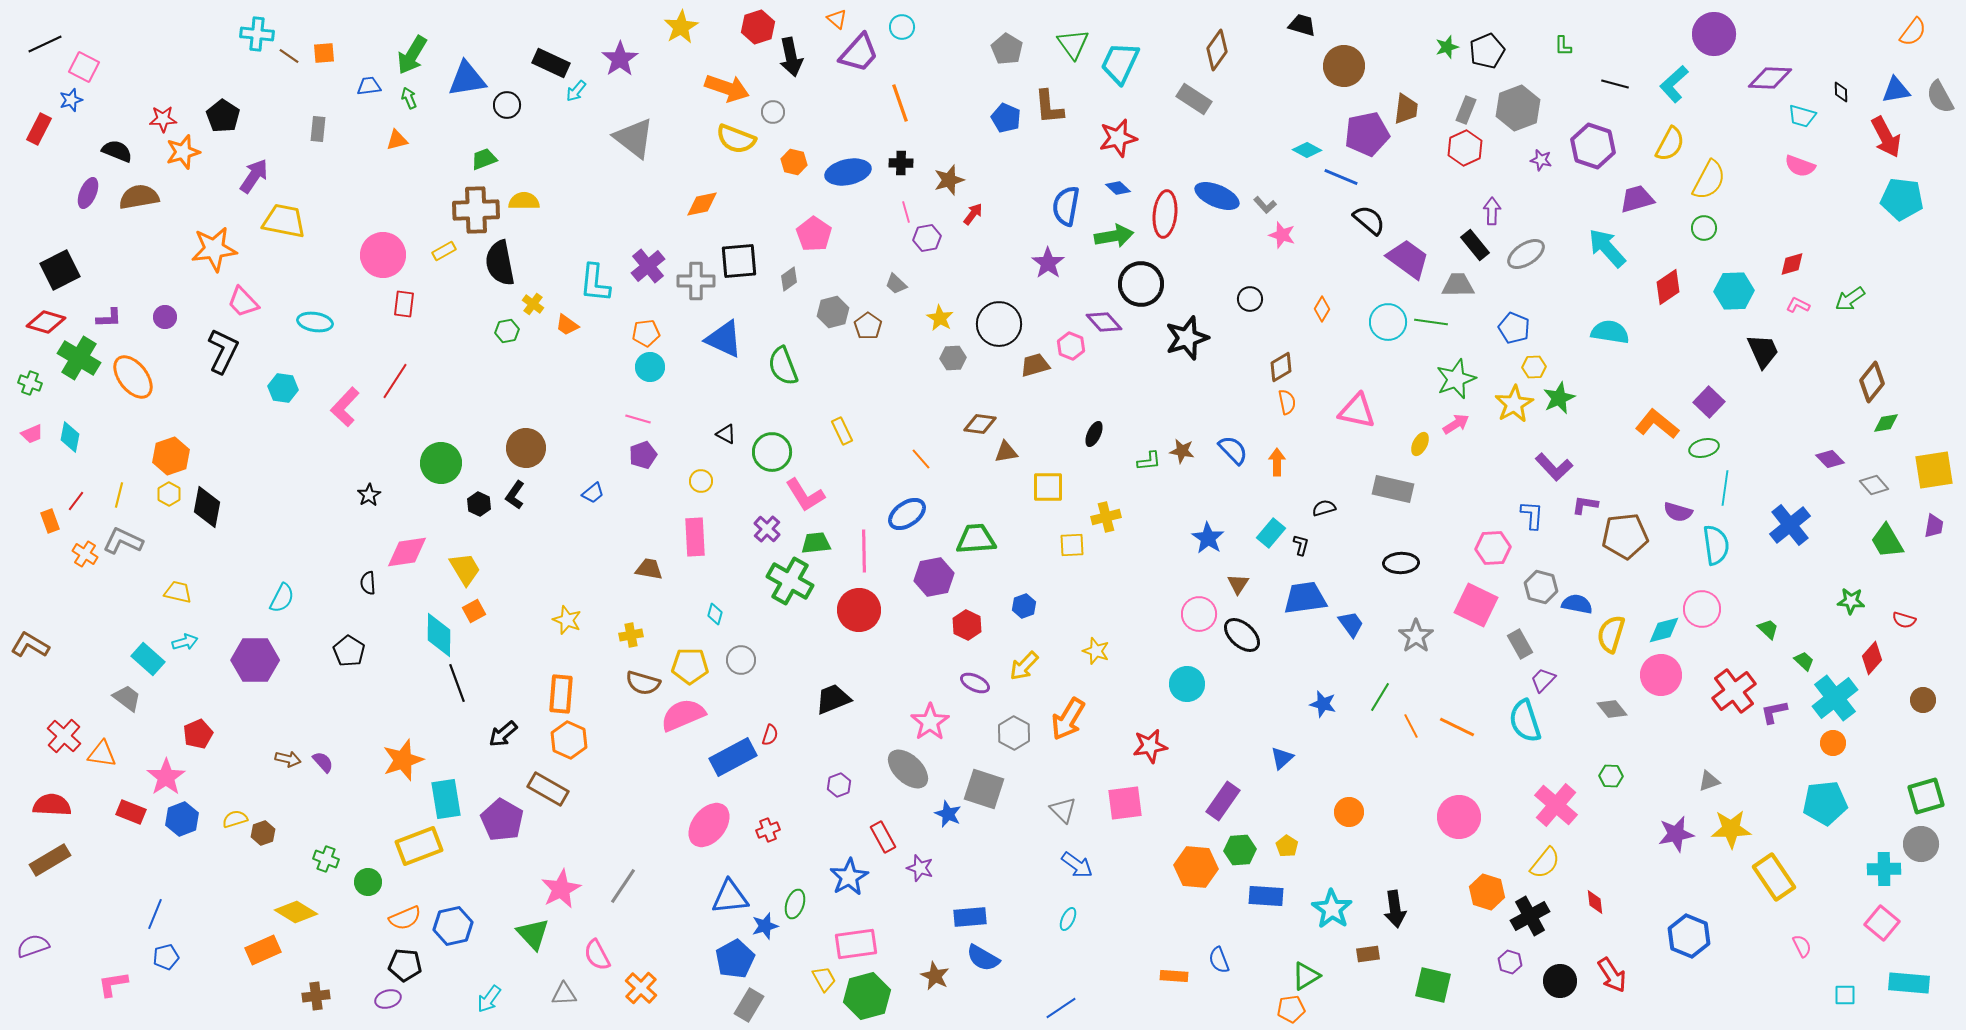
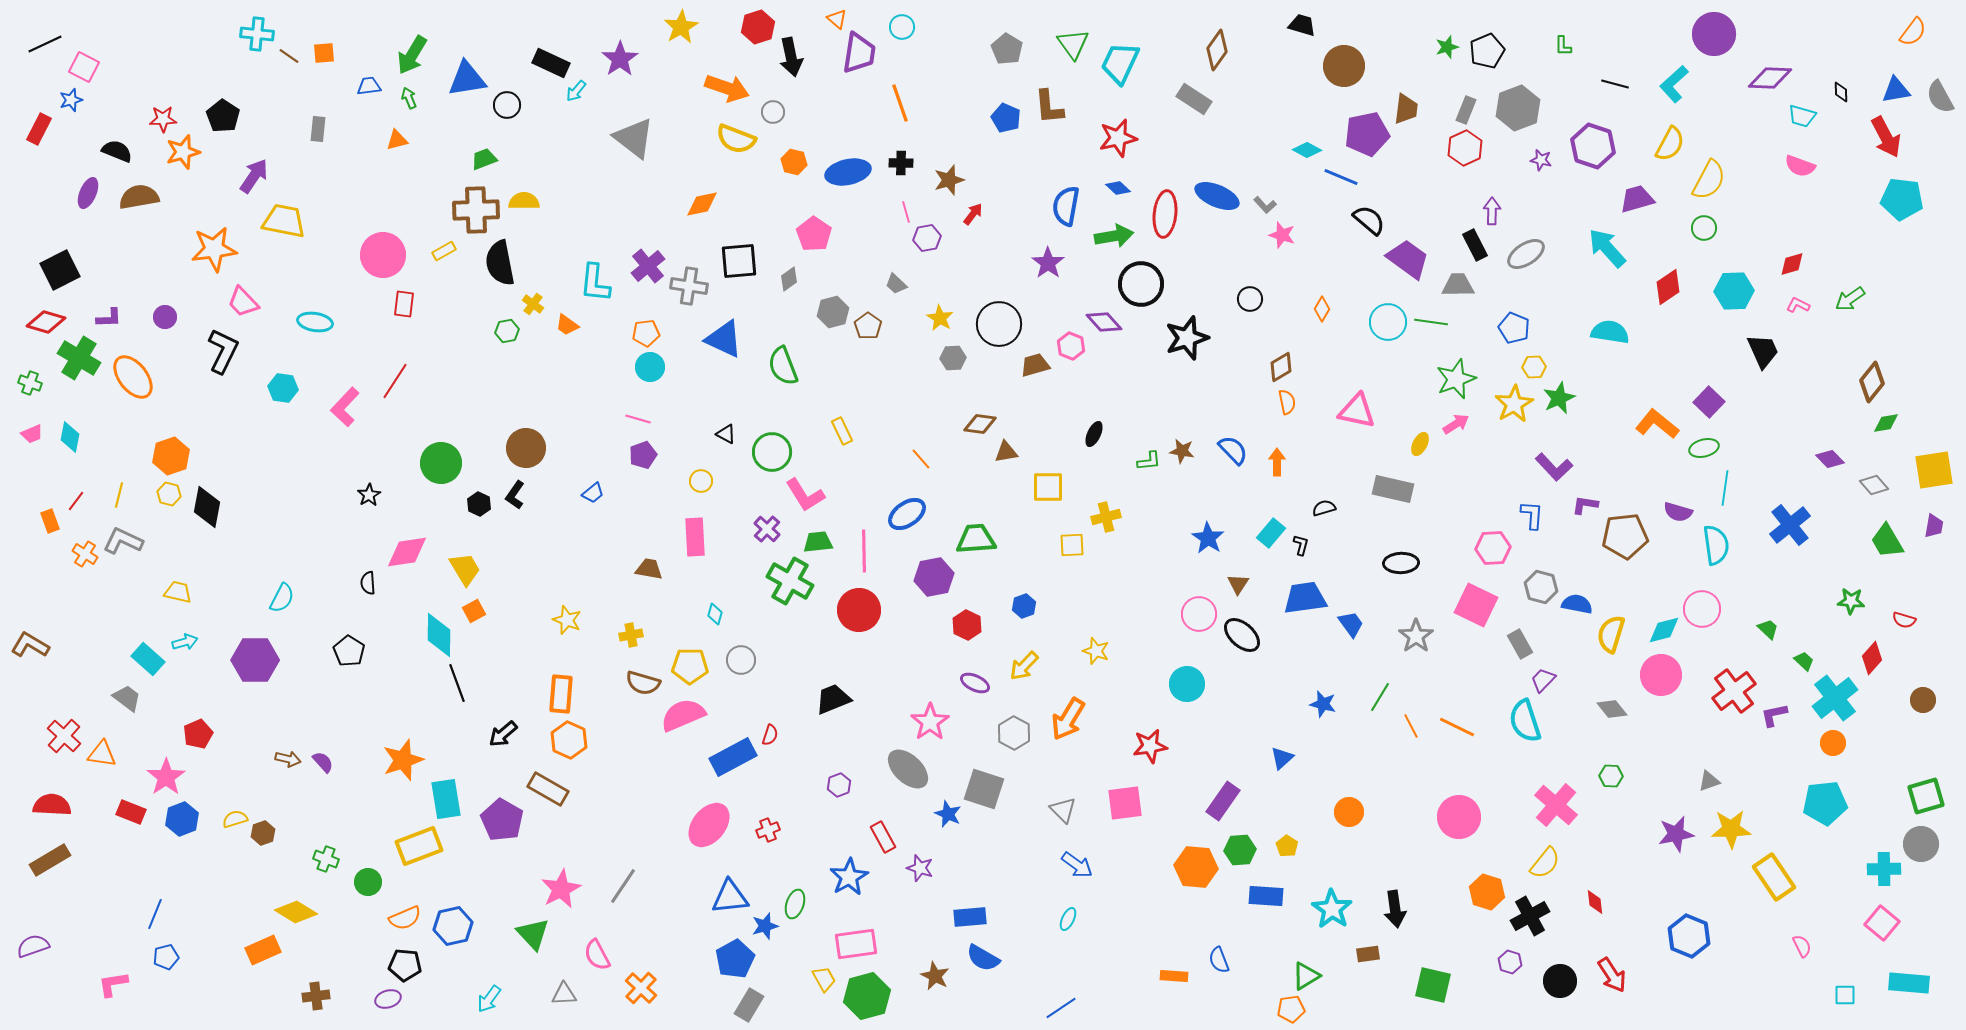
purple trapezoid at (859, 53): rotated 33 degrees counterclockwise
black rectangle at (1475, 245): rotated 12 degrees clockwise
gray cross at (696, 281): moved 7 px left, 5 px down; rotated 9 degrees clockwise
yellow hexagon at (169, 494): rotated 15 degrees counterclockwise
green trapezoid at (816, 543): moved 2 px right, 1 px up
purple L-shape at (1774, 712): moved 3 px down
